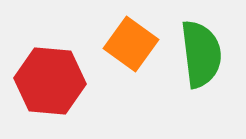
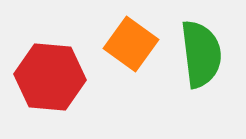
red hexagon: moved 4 px up
